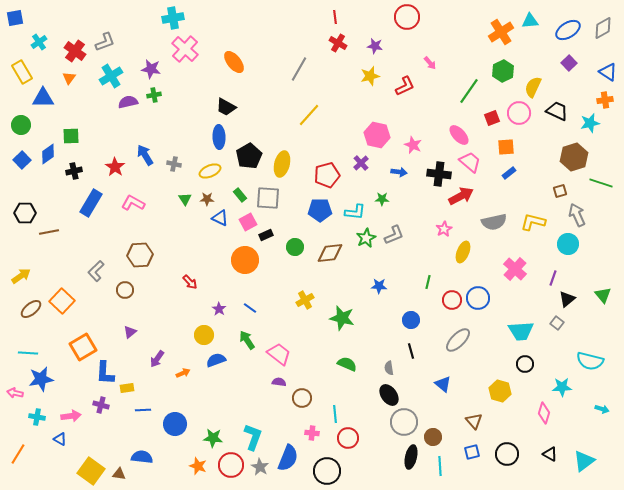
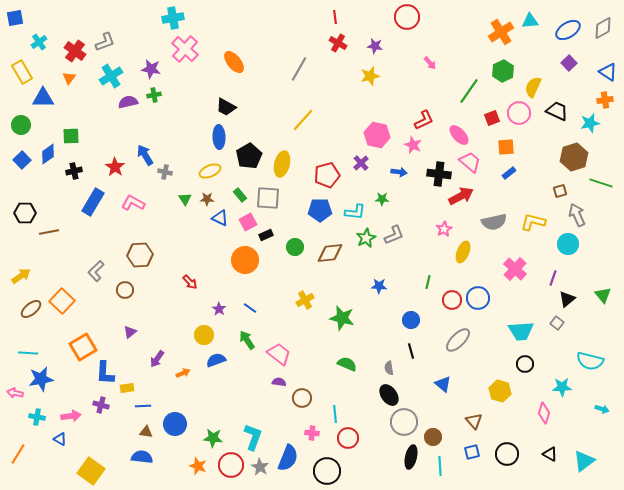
red L-shape at (405, 86): moved 19 px right, 34 px down
yellow line at (309, 115): moved 6 px left, 5 px down
gray cross at (174, 164): moved 9 px left, 8 px down
blue rectangle at (91, 203): moved 2 px right, 1 px up
blue line at (143, 410): moved 4 px up
brown triangle at (119, 474): moved 27 px right, 42 px up
